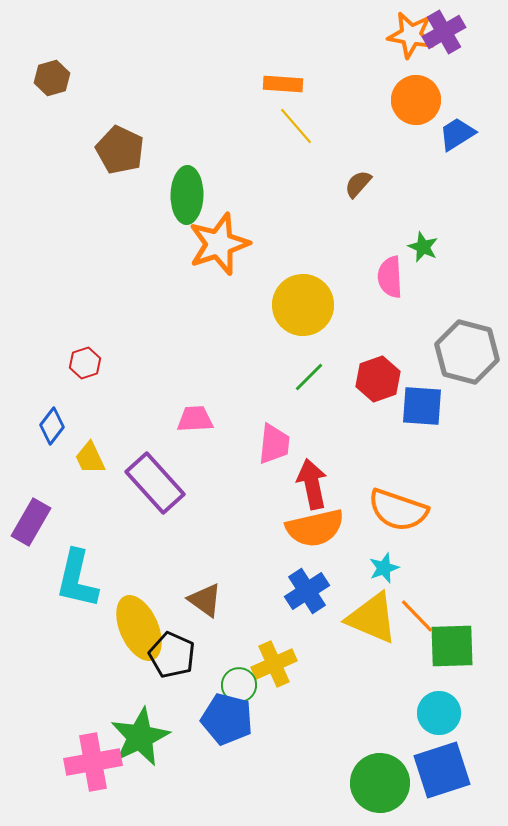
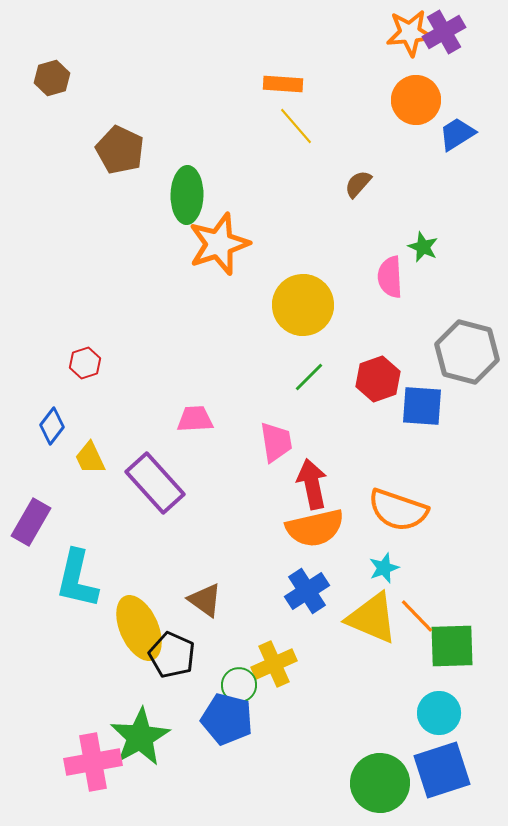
orange star at (411, 35): moved 1 px left, 2 px up; rotated 15 degrees counterclockwise
pink trapezoid at (274, 444): moved 2 px right, 2 px up; rotated 15 degrees counterclockwise
green star at (140, 737): rotated 4 degrees counterclockwise
